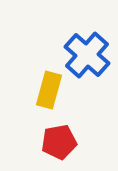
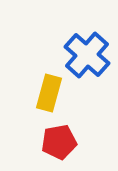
yellow rectangle: moved 3 px down
